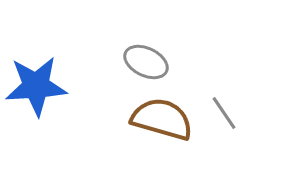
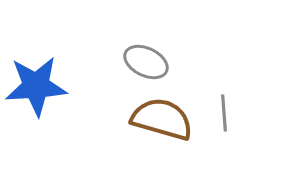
gray line: rotated 30 degrees clockwise
